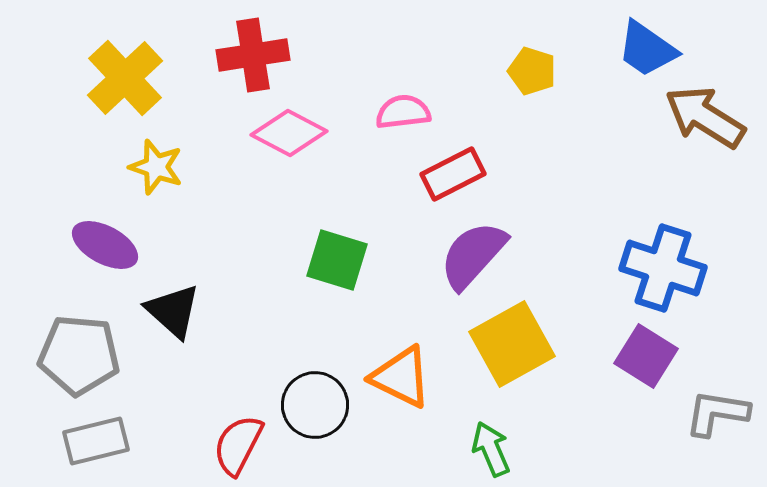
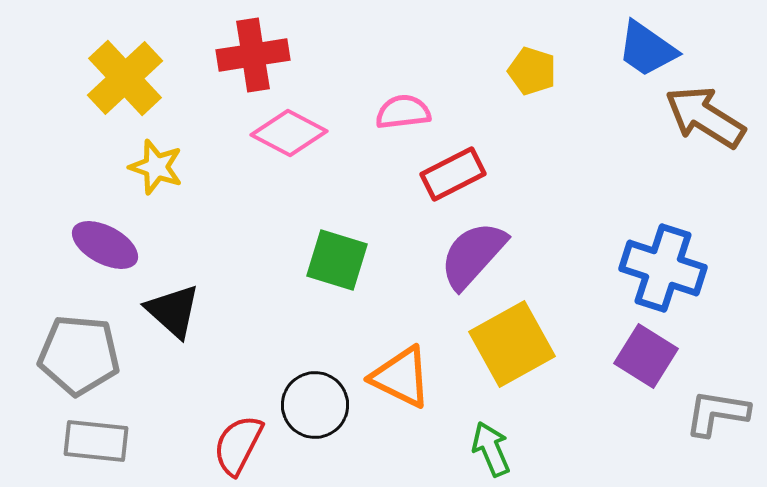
gray rectangle: rotated 20 degrees clockwise
